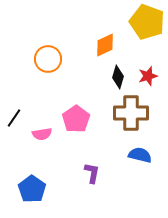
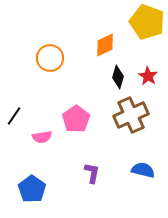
orange circle: moved 2 px right, 1 px up
red star: rotated 24 degrees counterclockwise
brown cross: moved 2 px down; rotated 24 degrees counterclockwise
black line: moved 2 px up
pink semicircle: moved 3 px down
blue semicircle: moved 3 px right, 15 px down
